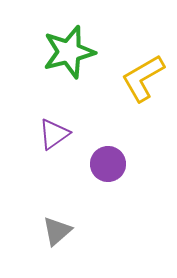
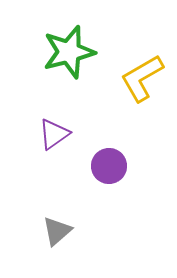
yellow L-shape: moved 1 px left
purple circle: moved 1 px right, 2 px down
